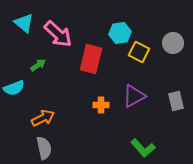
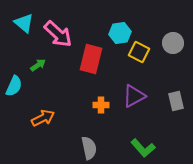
cyan semicircle: moved 2 px up; rotated 45 degrees counterclockwise
gray semicircle: moved 45 px right
